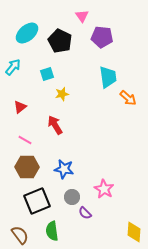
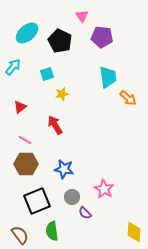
brown hexagon: moved 1 px left, 3 px up
